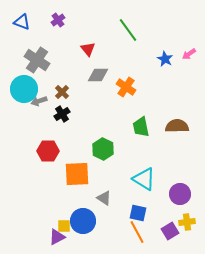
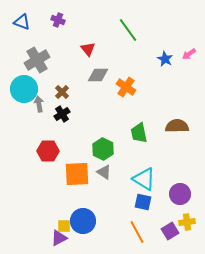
purple cross: rotated 32 degrees counterclockwise
gray cross: rotated 25 degrees clockwise
gray arrow: moved 3 px down; rotated 98 degrees clockwise
green trapezoid: moved 2 px left, 6 px down
gray triangle: moved 26 px up
blue square: moved 5 px right, 11 px up
purple triangle: moved 2 px right, 1 px down
